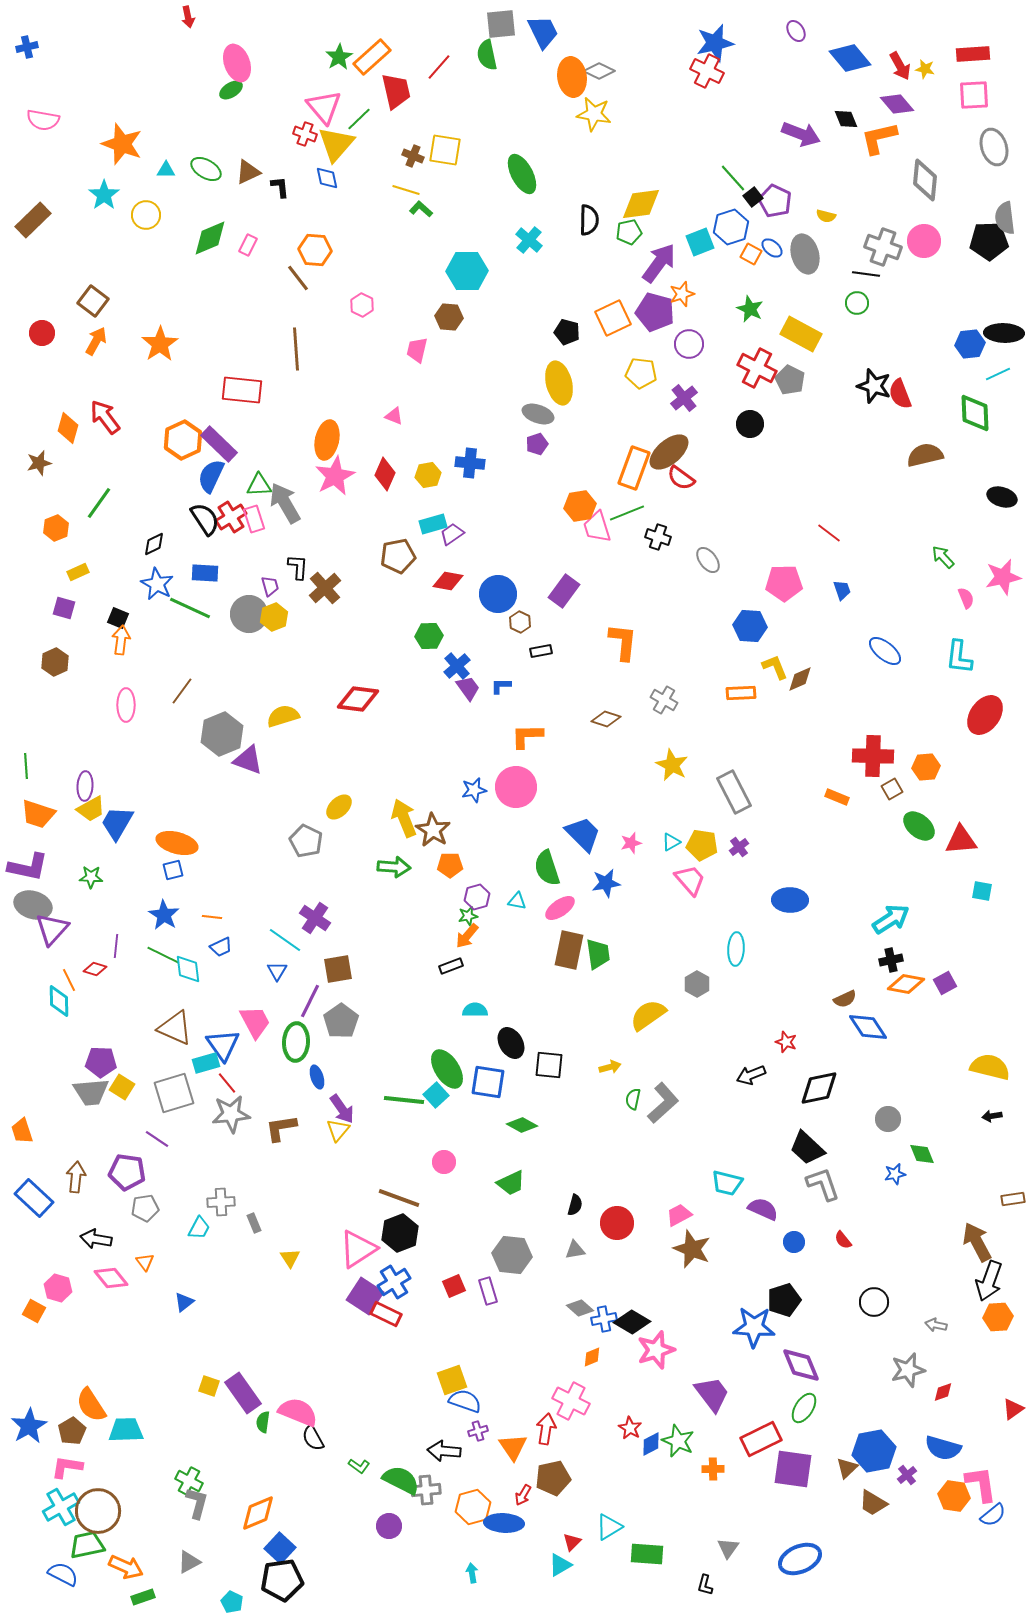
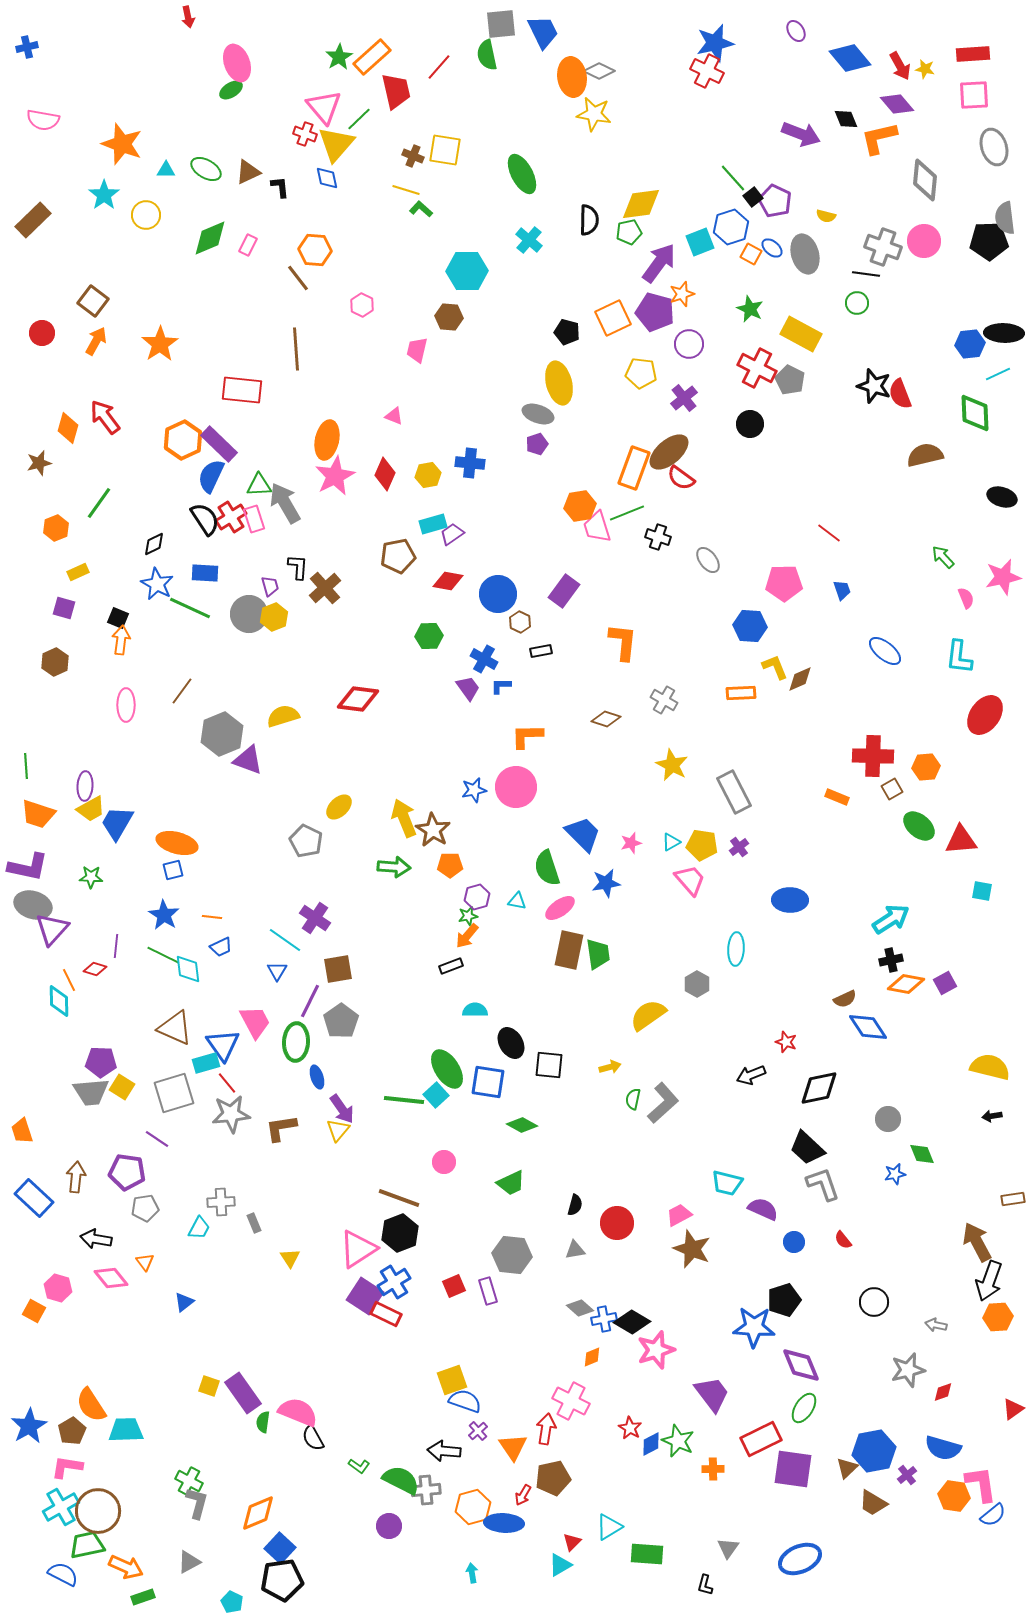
blue cross at (457, 666): moved 27 px right, 7 px up; rotated 20 degrees counterclockwise
purple cross at (478, 1431): rotated 24 degrees counterclockwise
